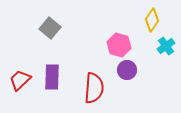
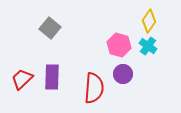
yellow diamond: moved 3 px left, 1 px down
cyan cross: moved 18 px left; rotated 18 degrees counterclockwise
purple circle: moved 4 px left, 4 px down
red trapezoid: moved 2 px right, 1 px up
